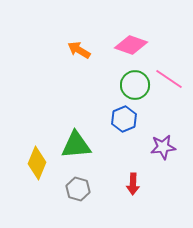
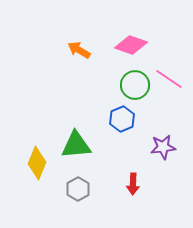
blue hexagon: moved 2 px left
gray hexagon: rotated 15 degrees clockwise
